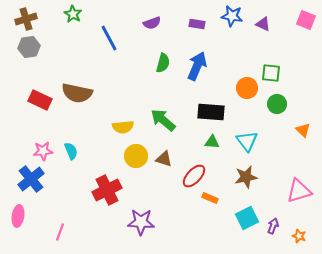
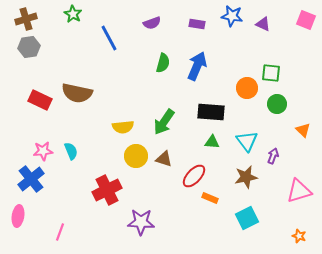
green arrow: moved 1 px right, 2 px down; rotated 96 degrees counterclockwise
purple arrow: moved 70 px up
